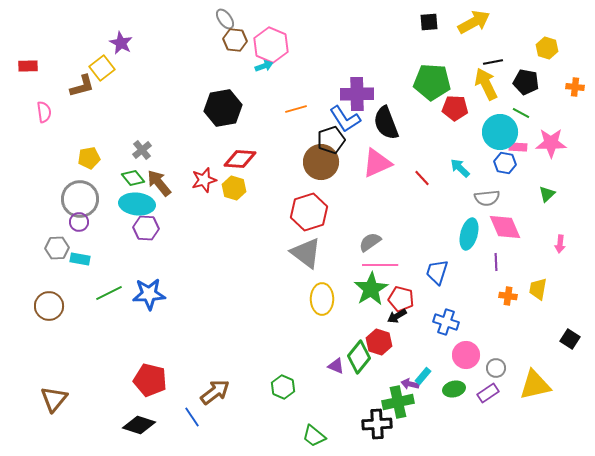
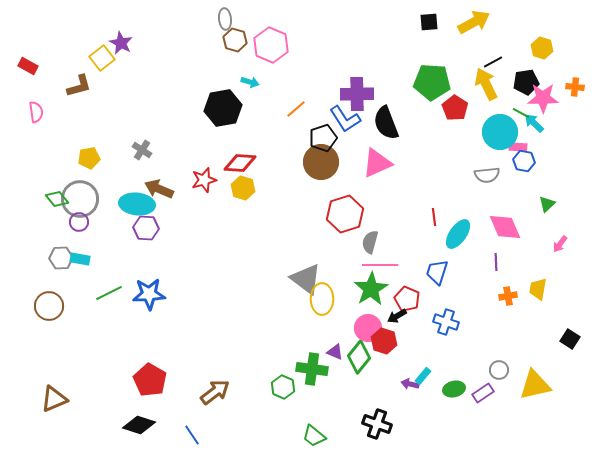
gray ellipse at (225, 19): rotated 30 degrees clockwise
brown hexagon at (235, 40): rotated 10 degrees clockwise
yellow hexagon at (547, 48): moved 5 px left
black line at (493, 62): rotated 18 degrees counterclockwise
red rectangle at (28, 66): rotated 30 degrees clockwise
cyan arrow at (264, 66): moved 14 px left, 16 px down; rotated 36 degrees clockwise
yellow square at (102, 68): moved 10 px up
black pentagon at (526, 82): rotated 20 degrees counterclockwise
brown L-shape at (82, 86): moved 3 px left
red pentagon at (455, 108): rotated 30 degrees clockwise
orange line at (296, 109): rotated 25 degrees counterclockwise
pink semicircle at (44, 112): moved 8 px left
black pentagon at (331, 140): moved 8 px left, 2 px up
pink star at (551, 143): moved 8 px left, 45 px up
gray cross at (142, 150): rotated 18 degrees counterclockwise
red diamond at (240, 159): moved 4 px down
blue hexagon at (505, 163): moved 19 px right, 2 px up
cyan arrow at (460, 168): moved 74 px right, 45 px up
green diamond at (133, 178): moved 76 px left, 21 px down
red line at (422, 178): moved 12 px right, 39 px down; rotated 36 degrees clockwise
brown arrow at (159, 183): moved 6 px down; rotated 28 degrees counterclockwise
yellow hexagon at (234, 188): moved 9 px right
green triangle at (547, 194): moved 10 px down
gray semicircle at (487, 198): moved 23 px up
red hexagon at (309, 212): moved 36 px right, 2 px down
cyan ellipse at (469, 234): moved 11 px left; rotated 20 degrees clockwise
gray semicircle at (370, 242): rotated 40 degrees counterclockwise
pink arrow at (560, 244): rotated 30 degrees clockwise
gray hexagon at (57, 248): moved 4 px right, 10 px down
gray triangle at (306, 253): moved 26 px down
orange cross at (508, 296): rotated 18 degrees counterclockwise
red pentagon at (401, 299): moved 6 px right; rotated 10 degrees clockwise
red hexagon at (379, 342): moved 5 px right, 1 px up
pink circle at (466, 355): moved 98 px left, 27 px up
purple triangle at (336, 366): moved 1 px left, 14 px up
gray circle at (496, 368): moved 3 px right, 2 px down
red pentagon at (150, 380): rotated 16 degrees clockwise
purple rectangle at (488, 393): moved 5 px left
brown triangle at (54, 399): rotated 28 degrees clockwise
green cross at (398, 402): moved 86 px left, 33 px up; rotated 20 degrees clockwise
blue line at (192, 417): moved 18 px down
black cross at (377, 424): rotated 24 degrees clockwise
